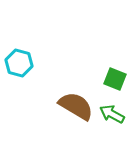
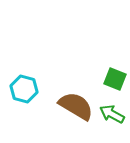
cyan hexagon: moved 5 px right, 26 px down
